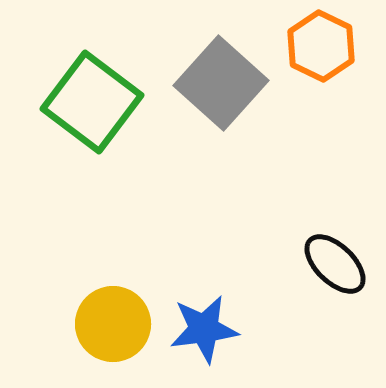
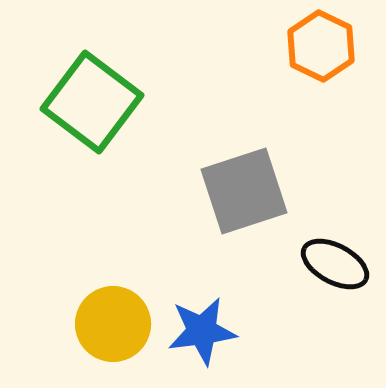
gray square: moved 23 px right, 108 px down; rotated 30 degrees clockwise
black ellipse: rotated 16 degrees counterclockwise
blue star: moved 2 px left, 2 px down
